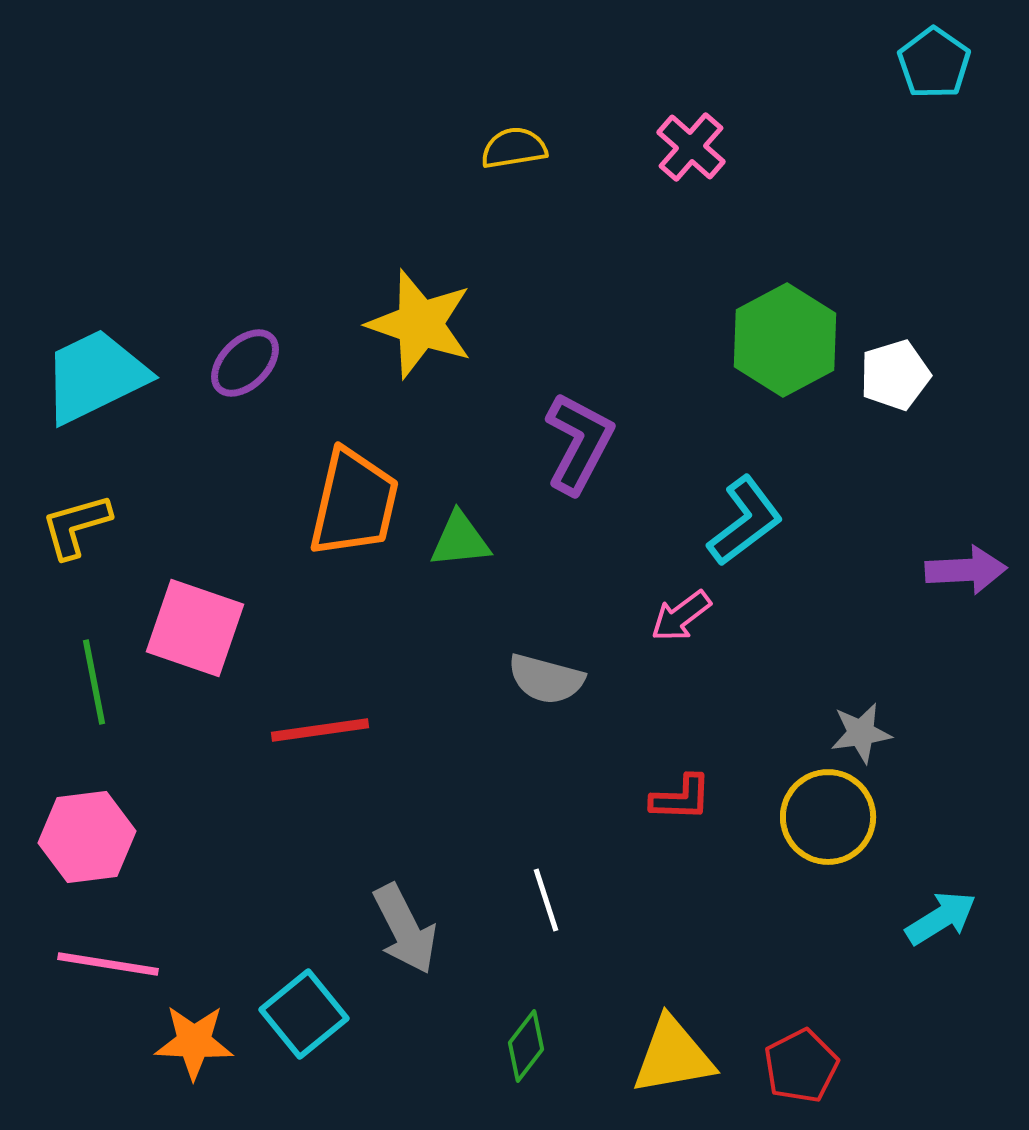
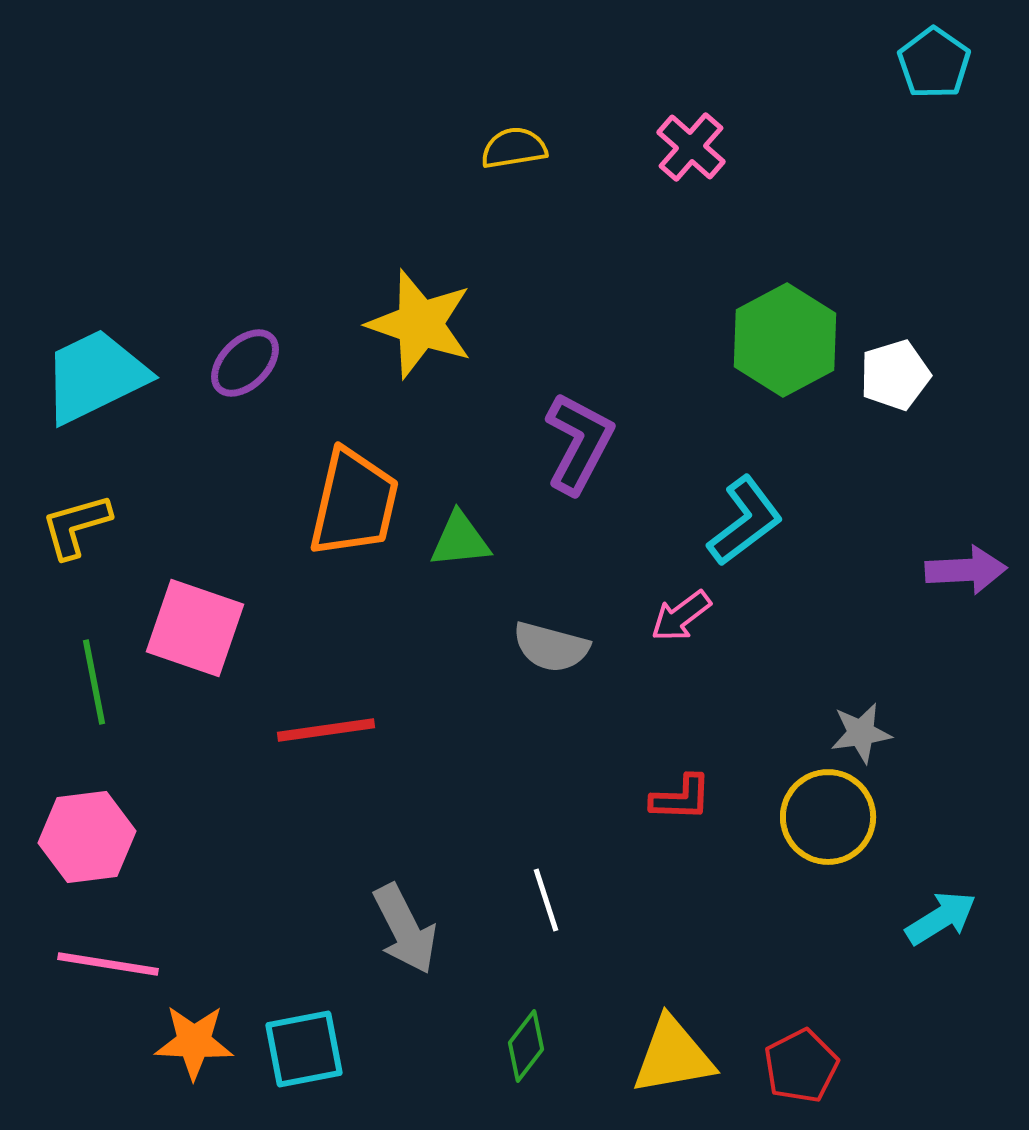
gray semicircle: moved 5 px right, 32 px up
red line: moved 6 px right
cyan square: moved 35 px down; rotated 28 degrees clockwise
